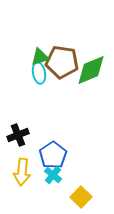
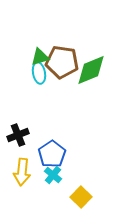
blue pentagon: moved 1 px left, 1 px up
